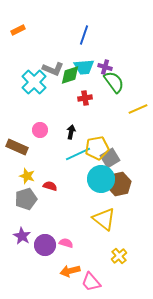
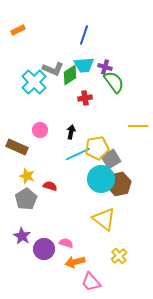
cyan trapezoid: moved 2 px up
green diamond: rotated 15 degrees counterclockwise
yellow line: moved 17 px down; rotated 24 degrees clockwise
gray square: moved 1 px right, 1 px down
gray pentagon: rotated 15 degrees counterclockwise
purple circle: moved 1 px left, 4 px down
orange arrow: moved 5 px right, 9 px up
